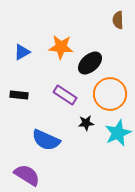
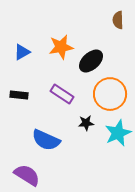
orange star: rotated 15 degrees counterclockwise
black ellipse: moved 1 px right, 2 px up
purple rectangle: moved 3 px left, 1 px up
